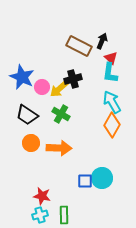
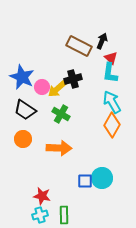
yellow arrow: moved 2 px left
black trapezoid: moved 2 px left, 5 px up
orange circle: moved 8 px left, 4 px up
